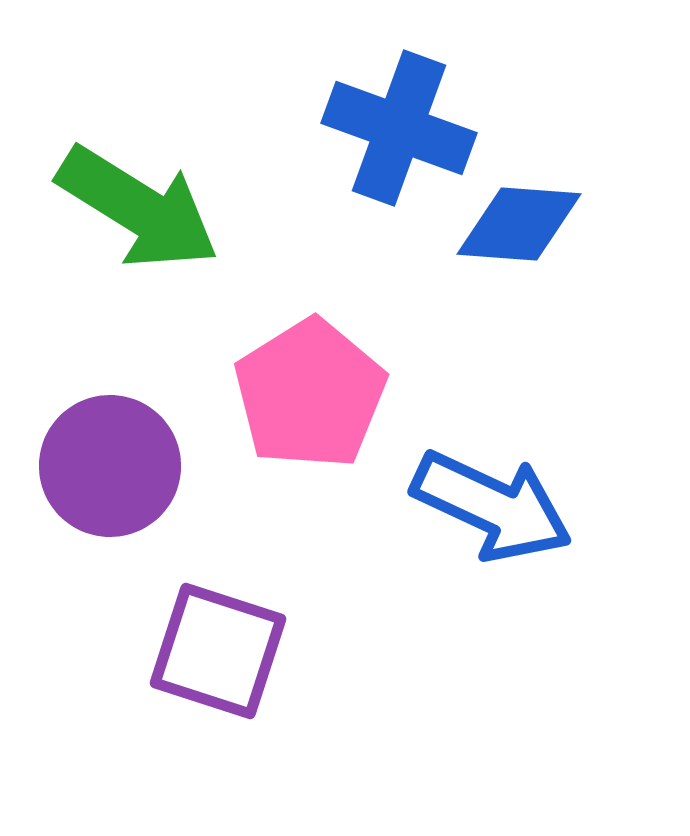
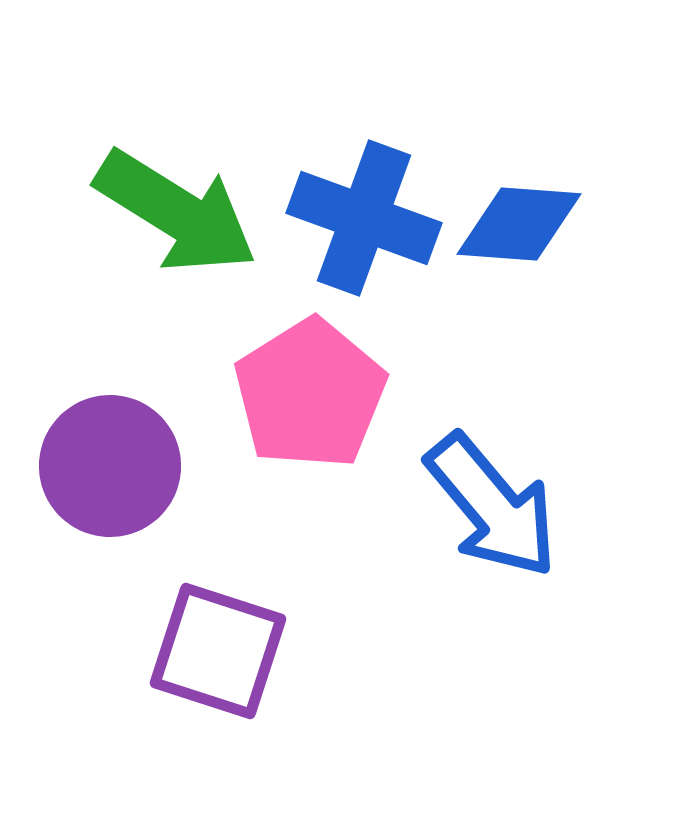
blue cross: moved 35 px left, 90 px down
green arrow: moved 38 px right, 4 px down
blue arrow: rotated 25 degrees clockwise
